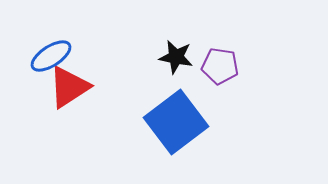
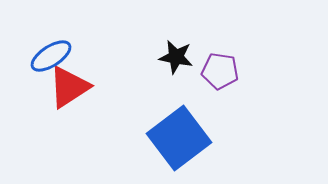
purple pentagon: moved 5 px down
blue square: moved 3 px right, 16 px down
